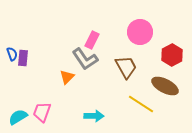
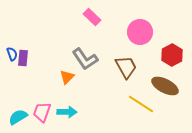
pink rectangle: moved 23 px up; rotated 72 degrees counterclockwise
cyan arrow: moved 27 px left, 4 px up
